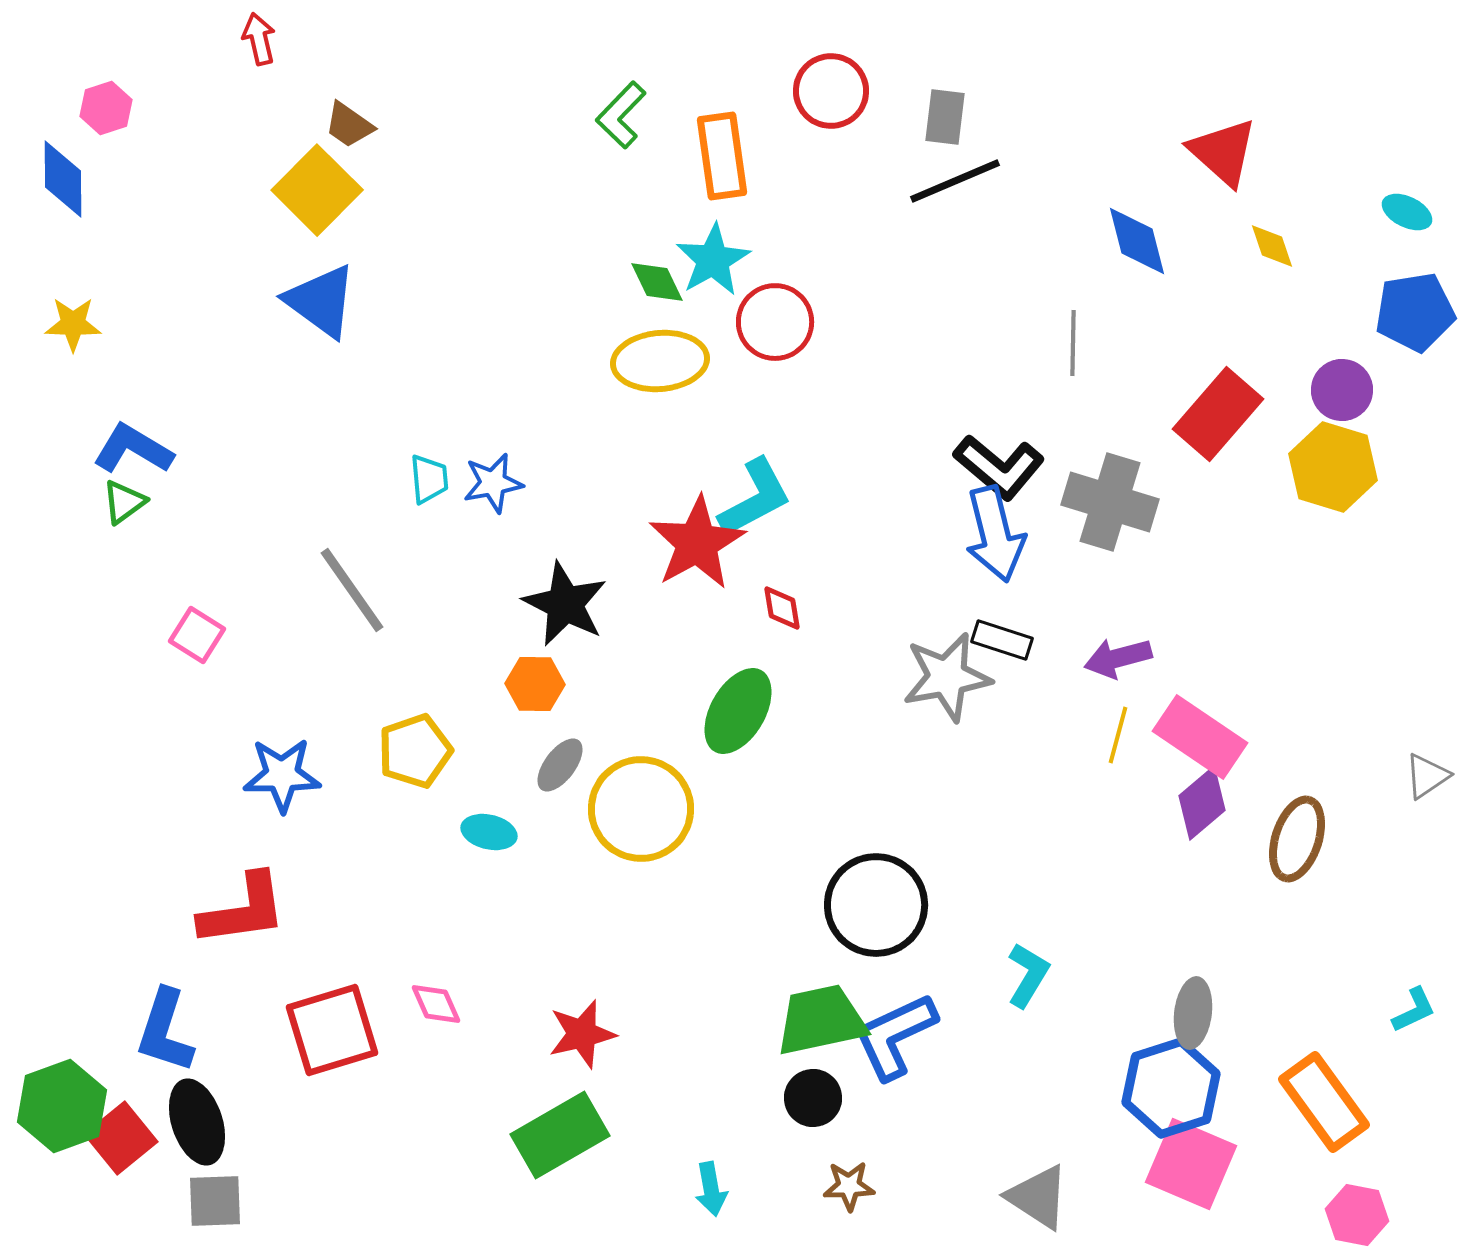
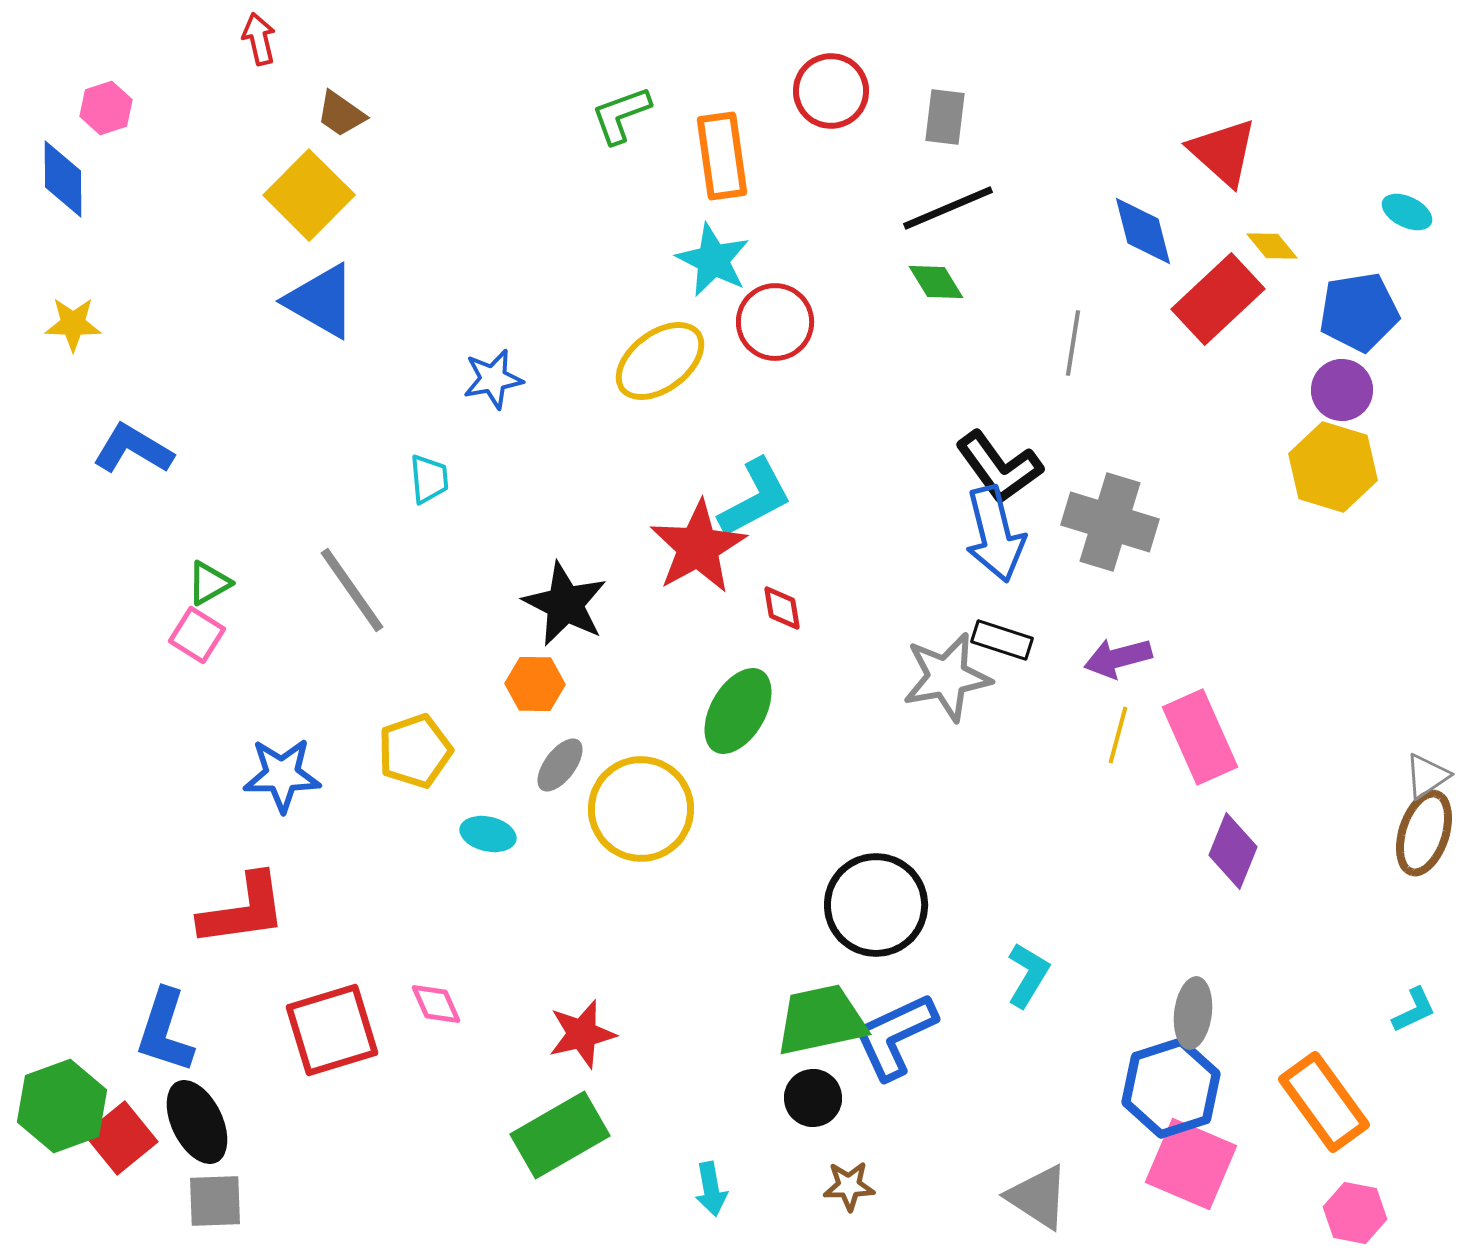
green L-shape at (621, 115): rotated 26 degrees clockwise
brown trapezoid at (349, 125): moved 8 px left, 11 px up
black line at (955, 181): moved 7 px left, 27 px down
yellow square at (317, 190): moved 8 px left, 5 px down
blue diamond at (1137, 241): moved 6 px right, 10 px up
yellow diamond at (1272, 246): rotated 20 degrees counterclockwise
cyan star at (713, 260): rotated 16 degrees counterclockwise
green diamond at (657, 282): moved 279 px right; rotated 6 degrees counterclockwise
blue triangle at (321, 301): rotated 6 degrees counterclockwise
blue pentagon at (1415, 312): moved 56 px left
gray line at (1073, 343): rotated 8 degrees clockwise
yellow ellipse at (660, 361): rotated 32 degrees counterclockwise
red rectangle at (1218, 414): moved 115 px up; rotated 6 degrees clockwise
black L-shape at (999, 467): rotated 14 degrees clockwise
blue star at (493, 483): moved 104 px up
green triangle at (124, 502): moved 85 px right, 81 px down; rotated 6 degrees clockwise
gray cross at (1110, 502): moved 20 px down
red star at (697, 543): moved 1 px right, 4 px down
pink rectangle at (1200, 737): rotated 32 degrees clockwise
purple diamond at (1202, 803): moved 31 px right, 48 px down; rotated 28 degrees counterclockwise
cyan ellipse at (489, 832): moved 1 px left, 2 px down
brown ellipse at (1297, 839): moved 127 px right, 6 px up
black ellipse at (197, 1122): rotated 8 degrees counterclockwise
pink hexagon at (1357, 1215): moved 2 px left, 2 px up
